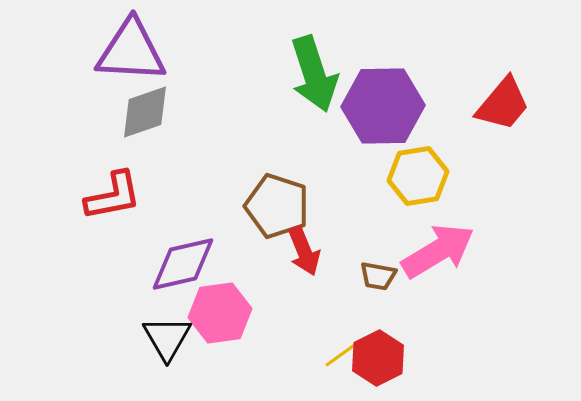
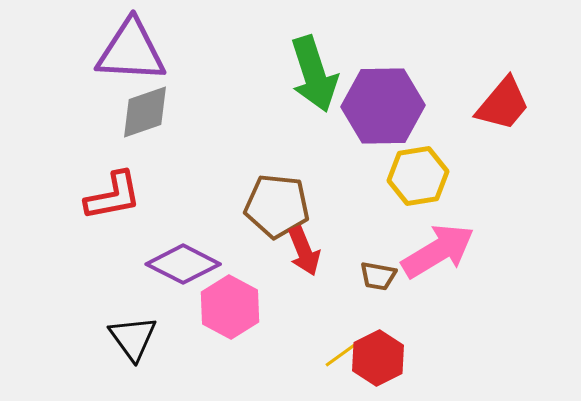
brown pentagon: rotated 12 degrees counterclockwise
purple diamond: rotated 40 degrees clockwise
pink hexagon: moved 10 px right, 6 px up; rotated 24 degrees counterclockwise
black triangle: moved 34 px left; rotated 6 degrees counterclockwise
